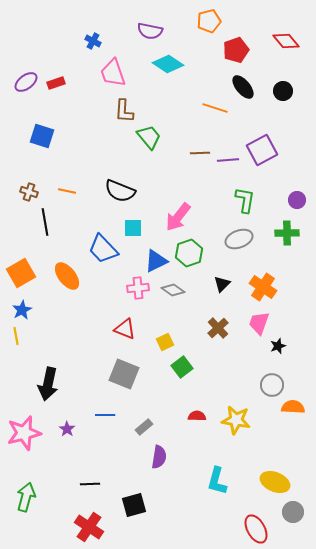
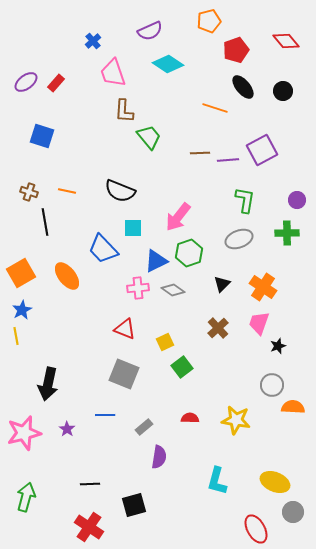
purple semicircle at (150, 31): rotated 35 degrees counterclockwise
blue cross at (93, 41): rotated 21 degrees clockwise
red rectangle at (56, 83): rotated 30 degrees counterclockwise
red semicircle at (197, 416): moved 7 px left, 2 px down
